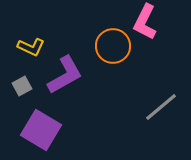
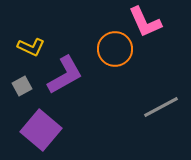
pink L-shape: rotated 51 degrees counterclockwise
orange circle: moved 2 px right, 3 px down
gray line: rotated 12 degrees clockwise
purple square: rotated 9 degrees clockwise
